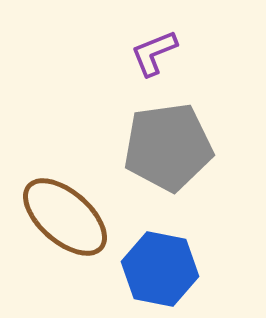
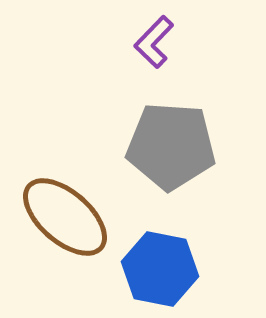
purple L-shape: moved 11 px up; rotated 24 degrees counterclockwise
gray pentagon: moved 3 px right, 1 px up; rotated 12 degrees clockwise
